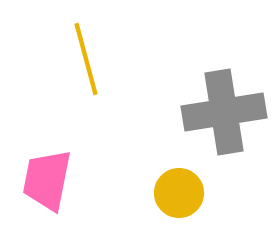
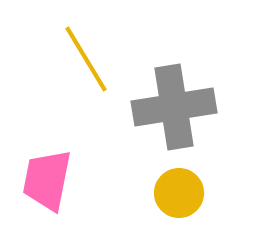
yellow line: rotated 16 degrees counterclockwise
gray cross: moved 50 px left, 5 px up
